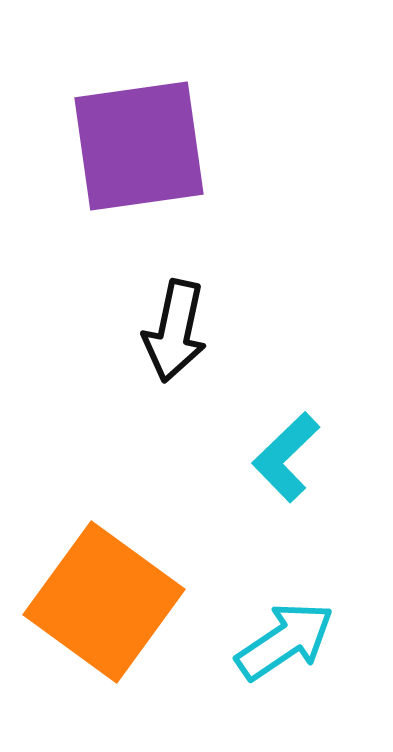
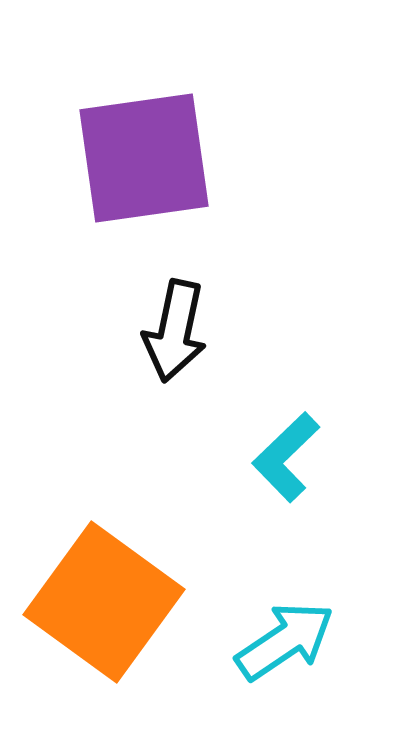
purple square: moved 5 px right, 12 px down
